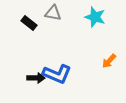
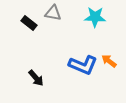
cyan star: rotated 15 degrees counterclockwise
orange arrow: rotated 84 degrees clockwise
blue L-shape: moved 26 px right, 9 px up
black arrow: rotated 48 degrees clockwise
